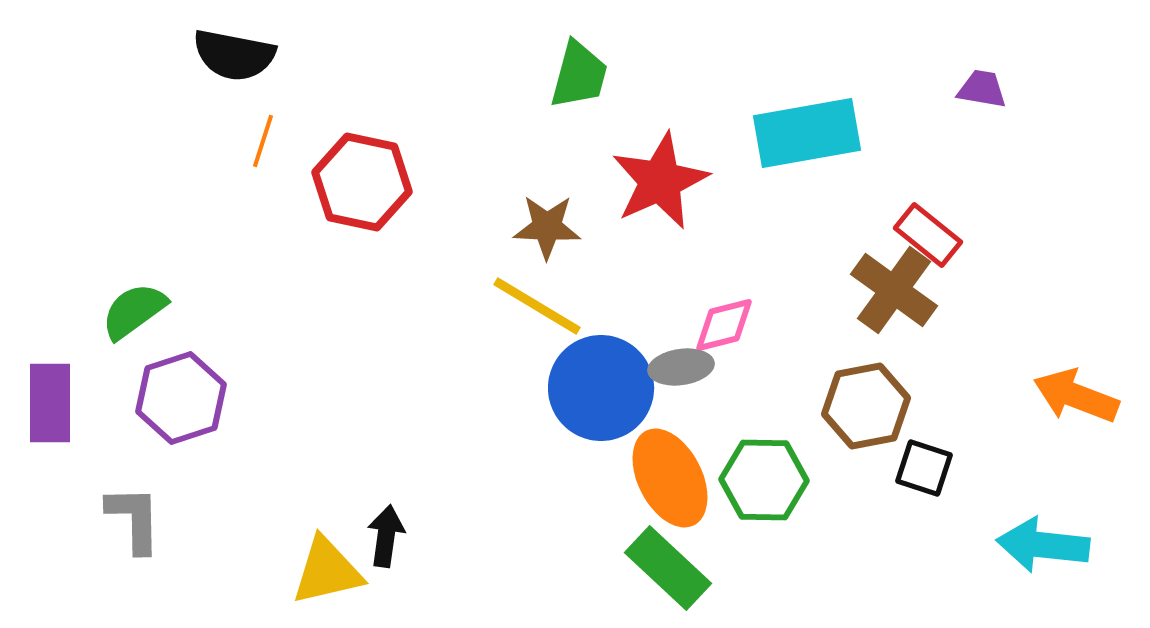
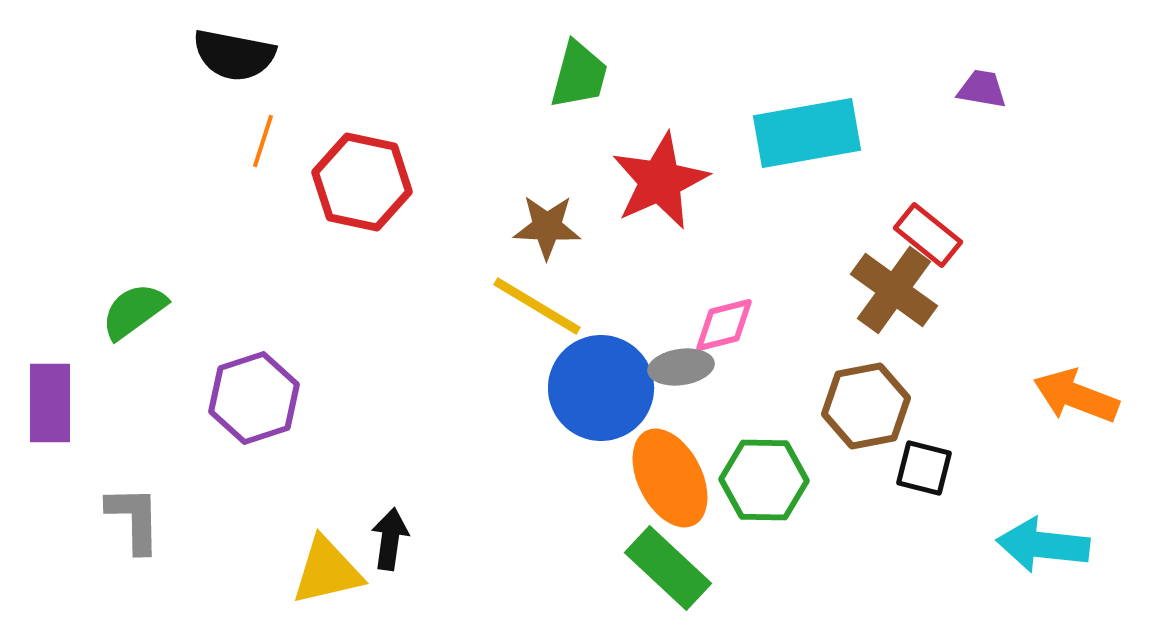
purple hexagon: moved 73 px right
black square: rotated 4 degrees counterclockwise
black arrow: moved 4 px right, 3 px down
